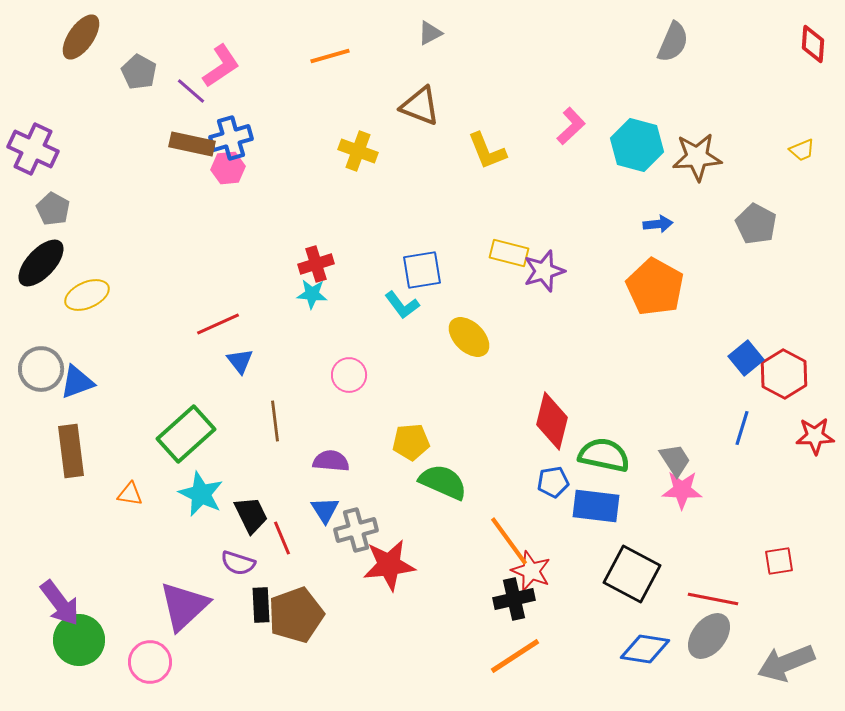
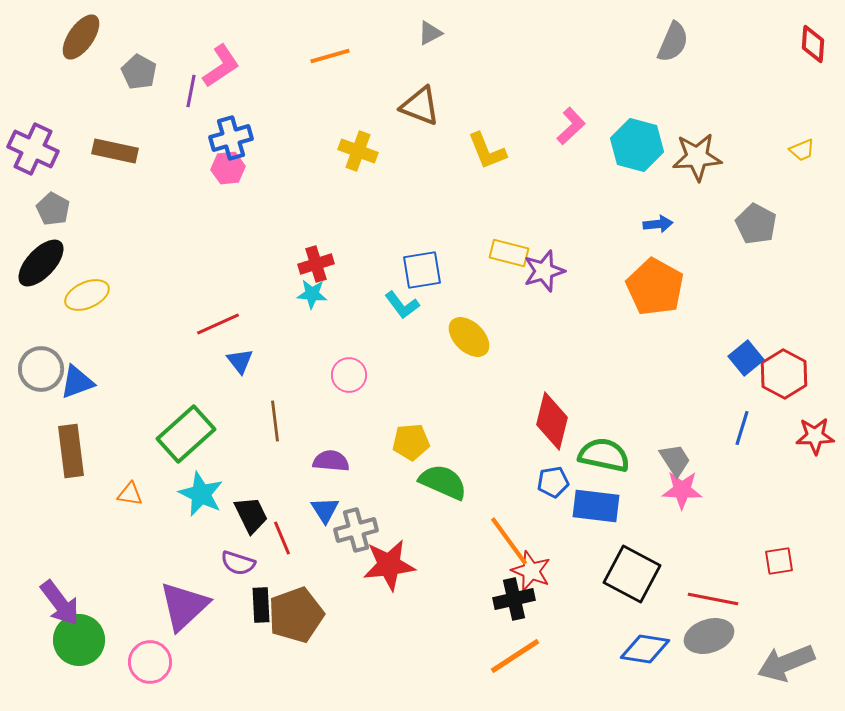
purple line at (191, 91): rotated 60 degrees clockwise
brown rectangle at (192, 144): moved 77 px left, 7 px down
gray ellipse at (709, 636): rotated 33 degrees clockwise
